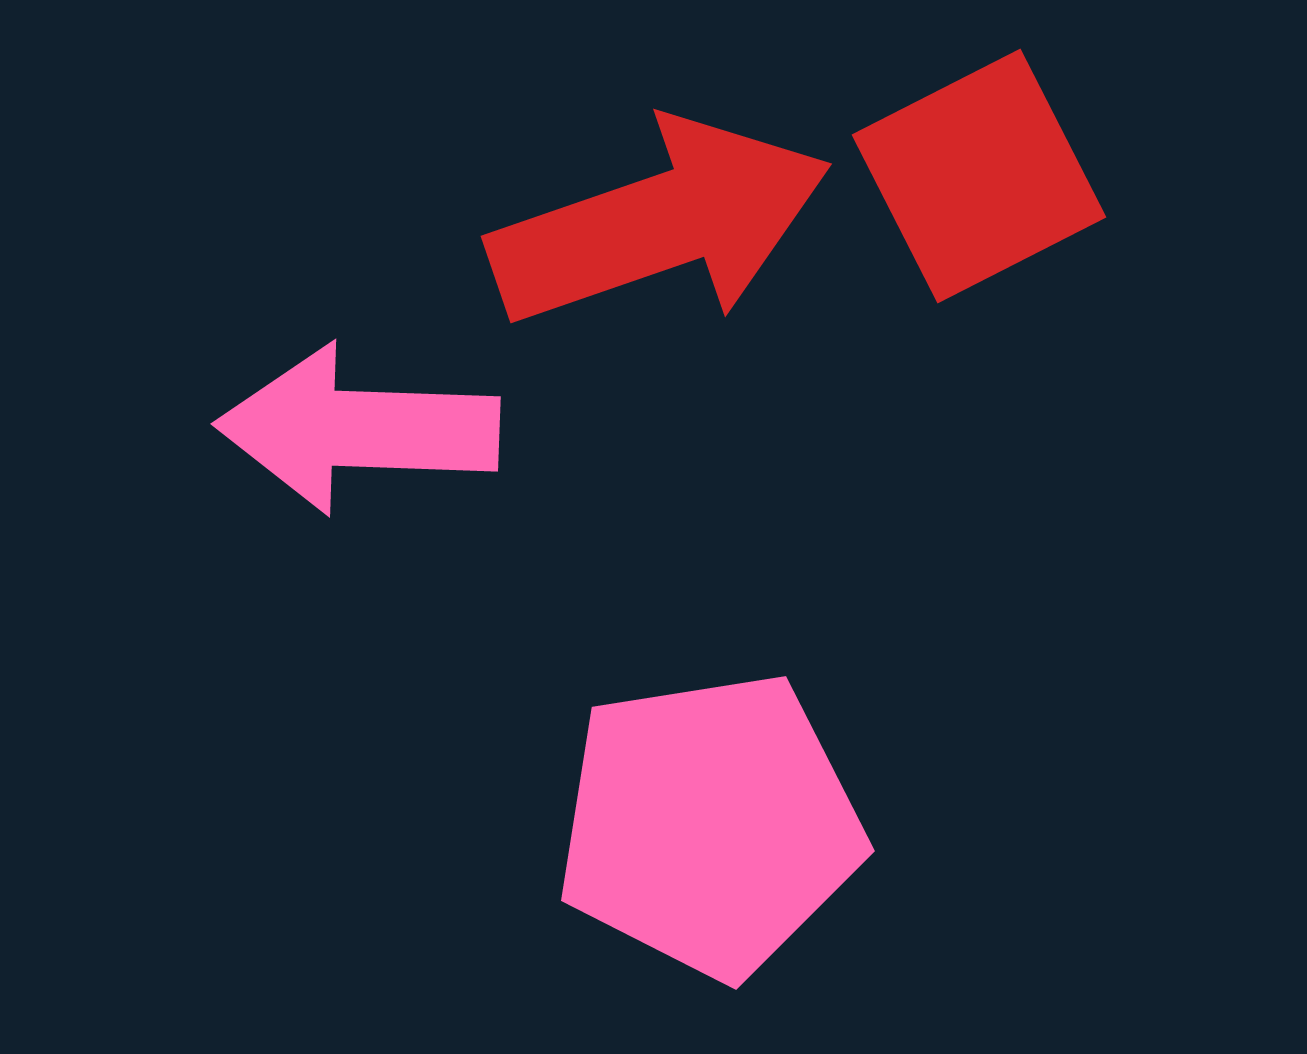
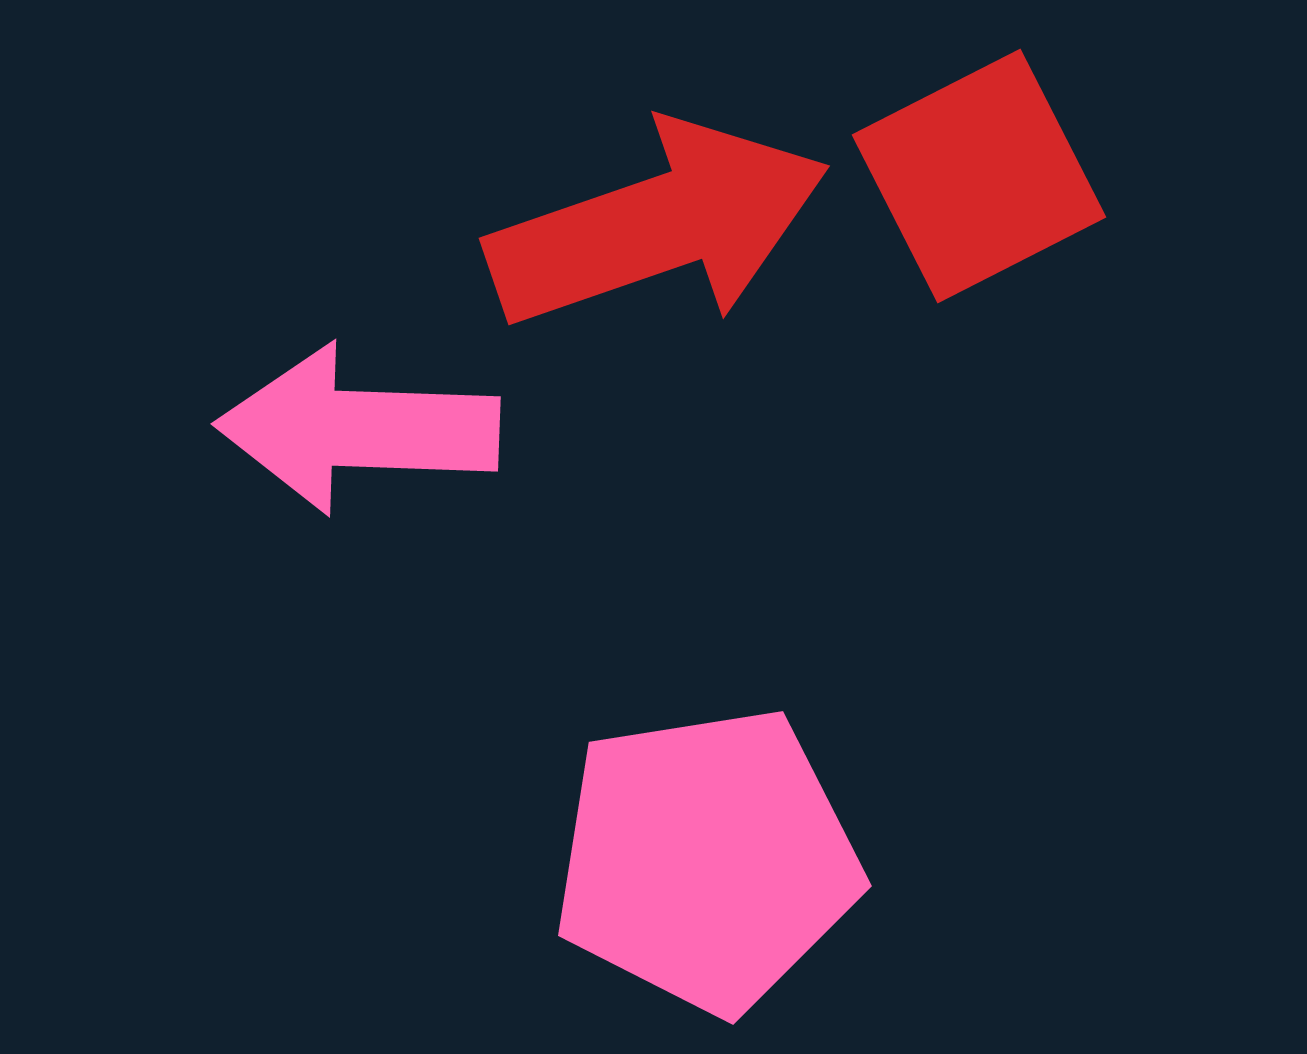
red arrow: moved 2 px left, 2 px down
pink pentagon: moved 3 px left, 35 px down
